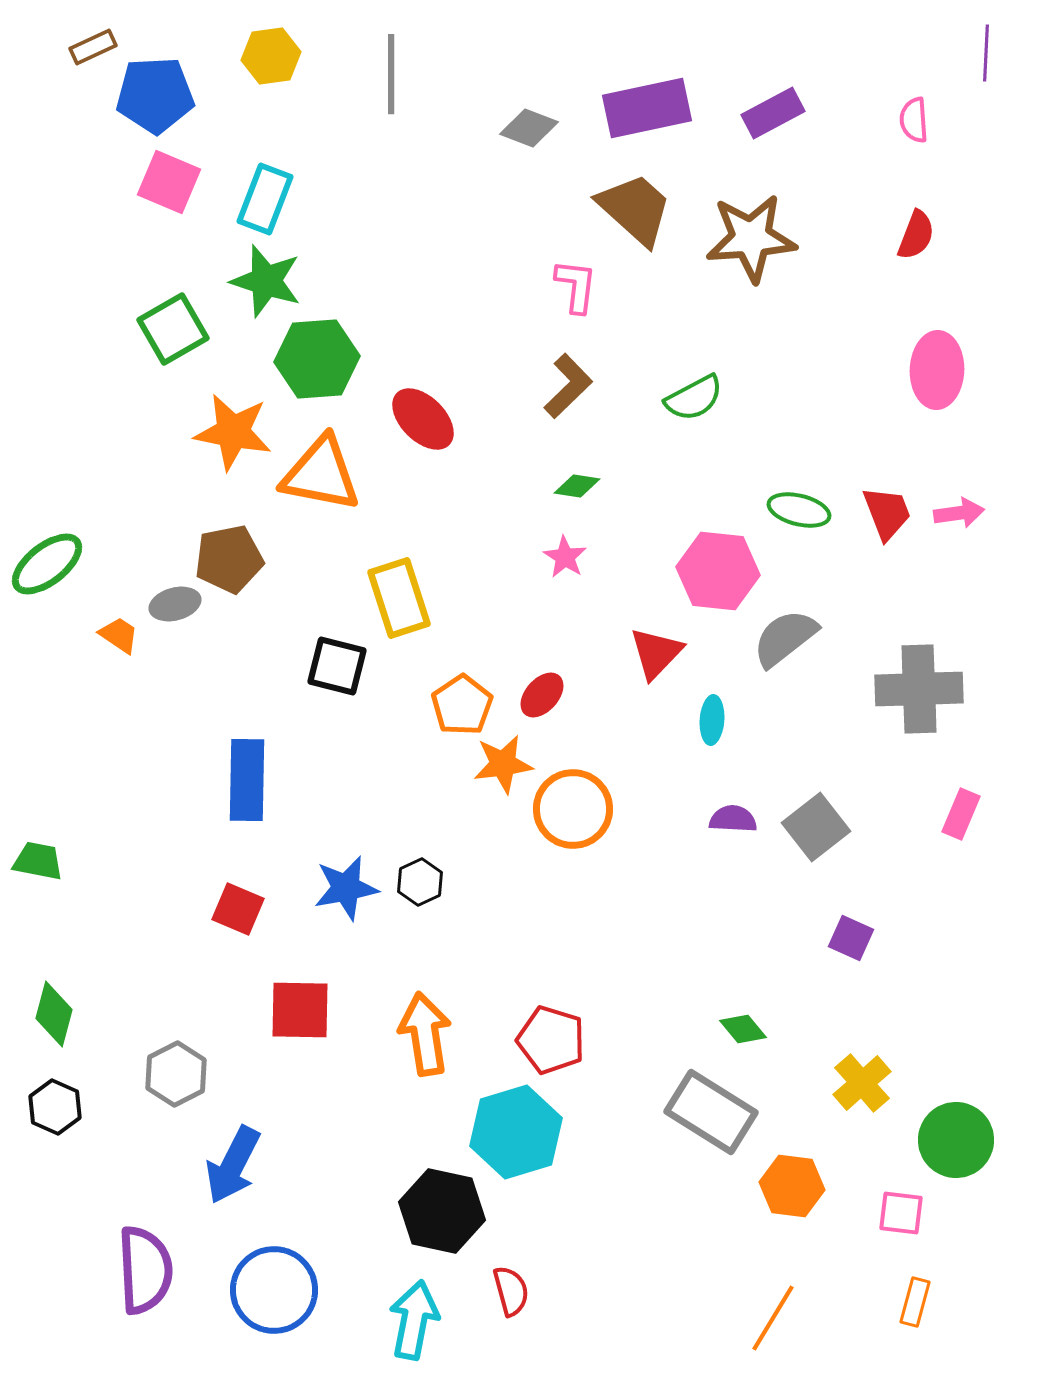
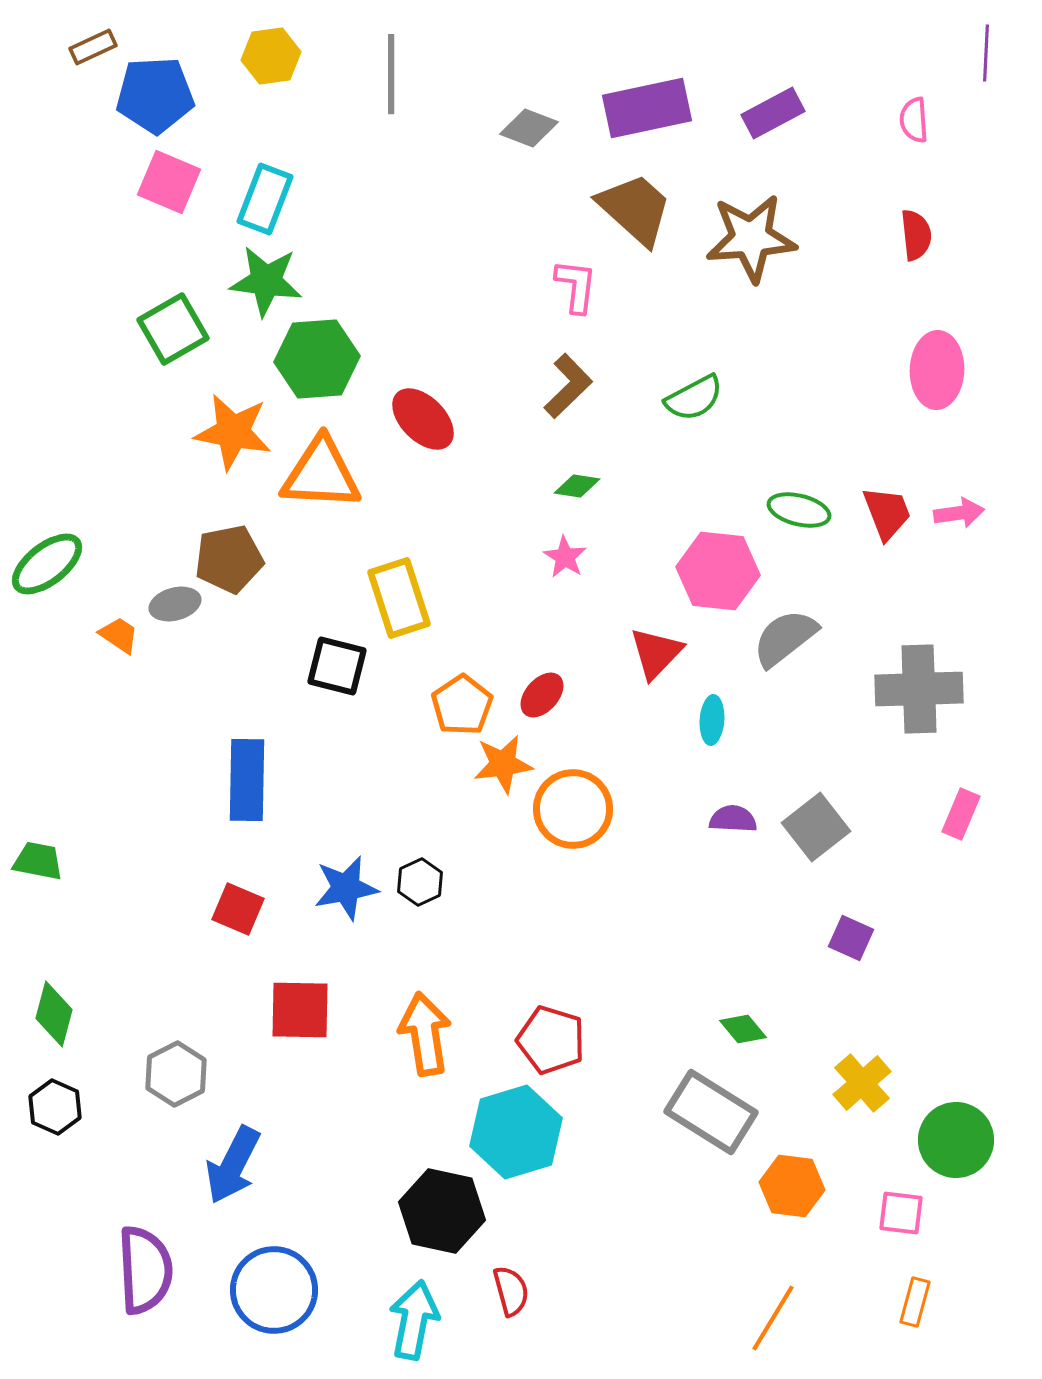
red semicircle at (916, 235): rotated 27 degrees counterclockwise
green star at (266, 281): rotated 10 degrees counterclockwise
orange triangle at (321, 474): rotated 8 degrees counterclockwise
